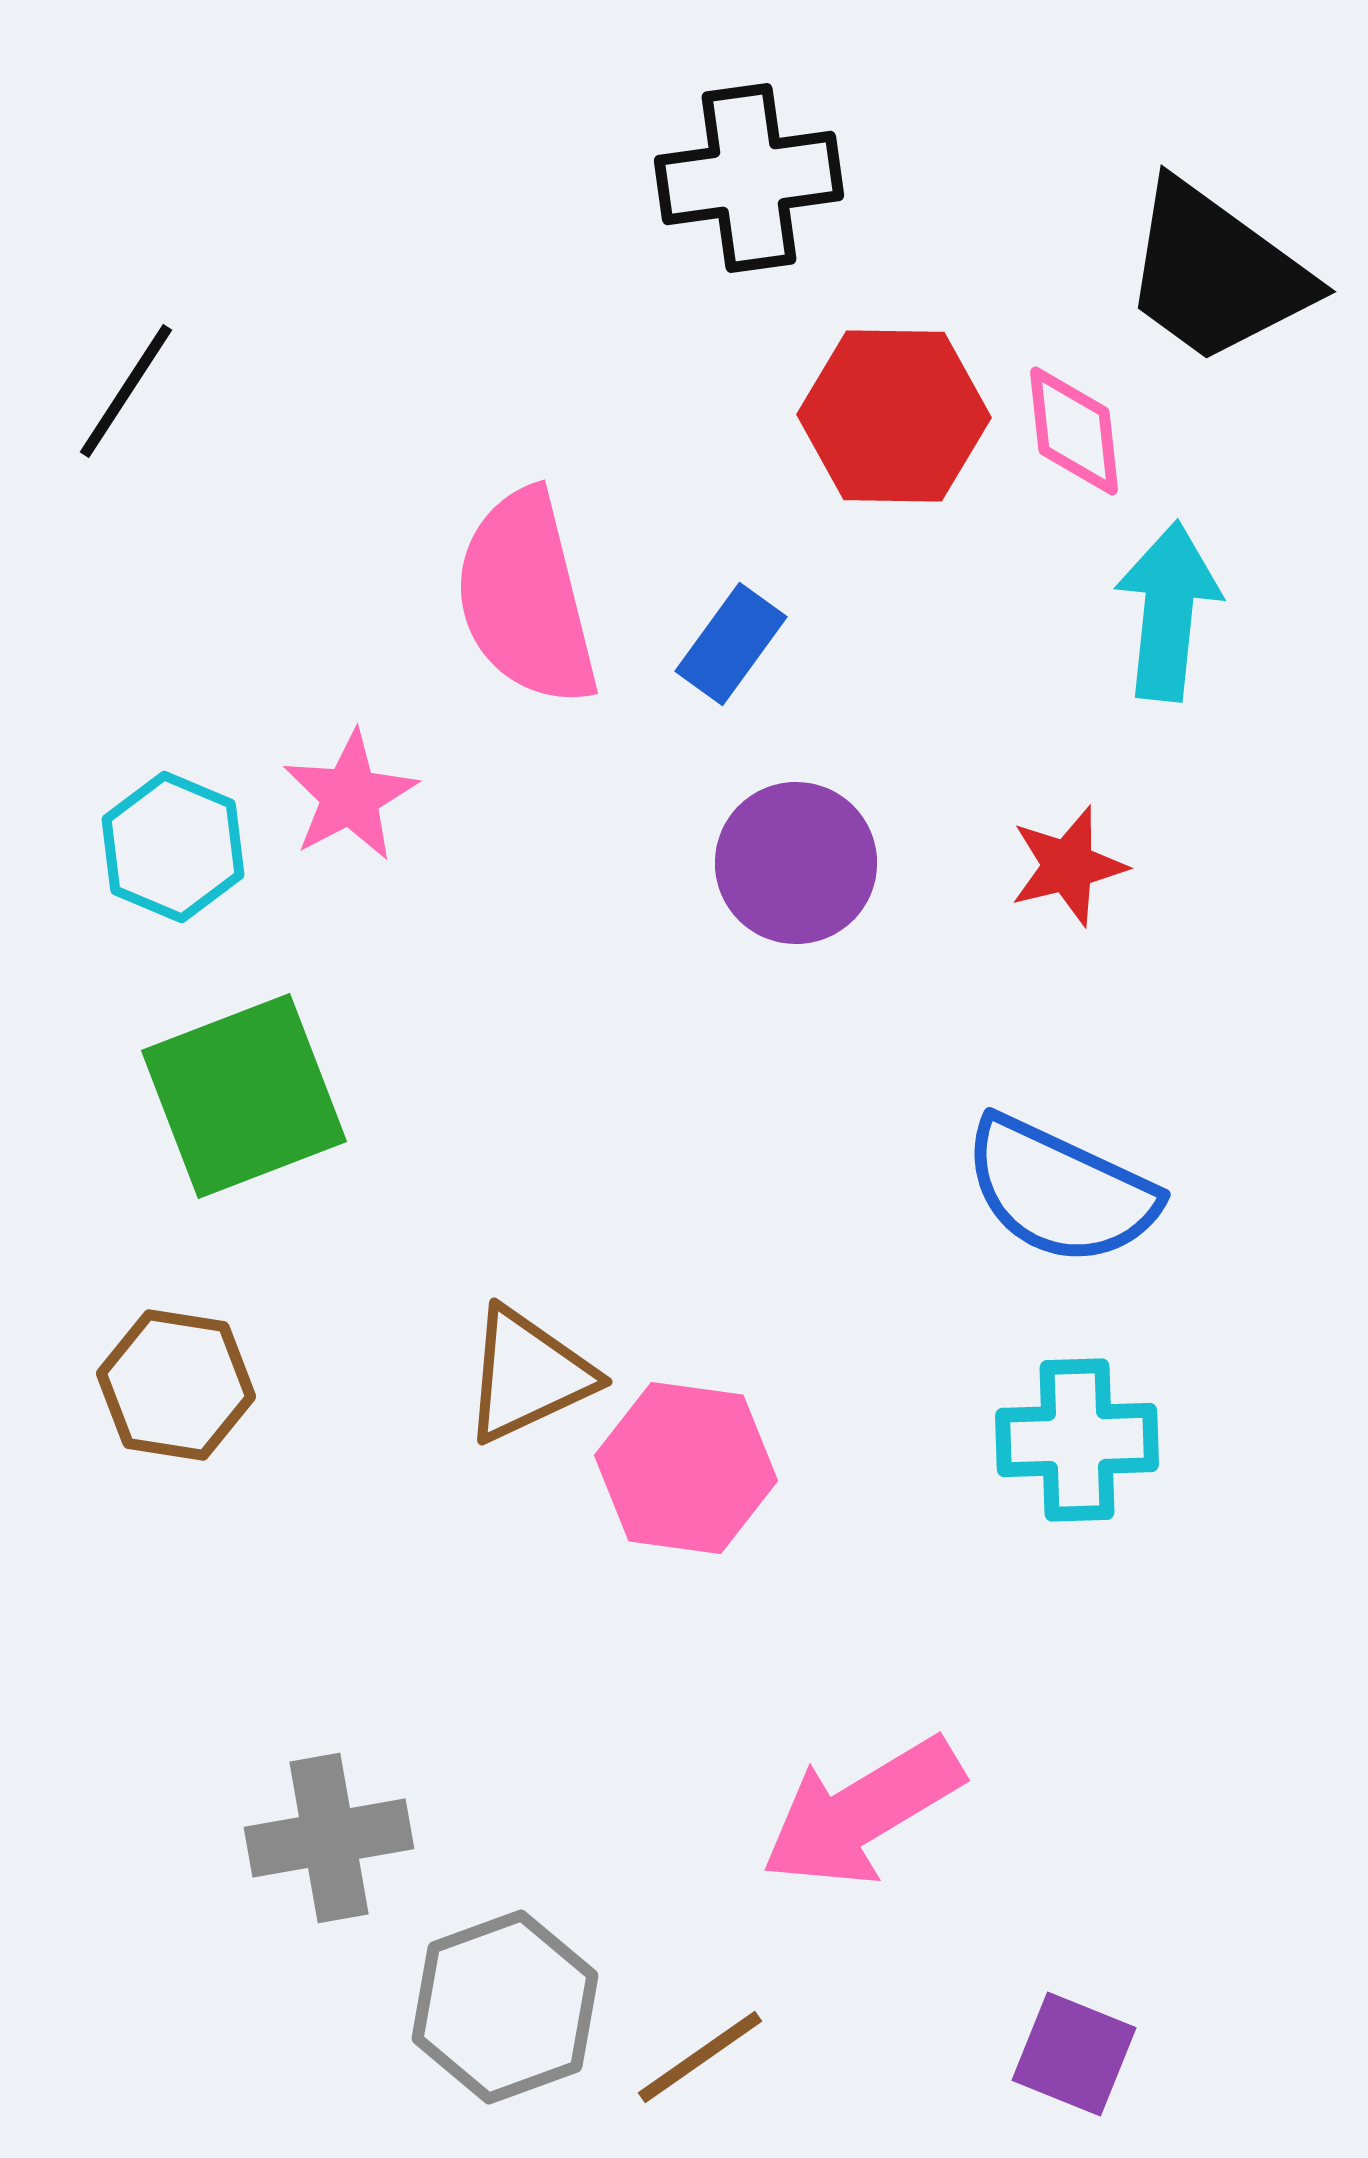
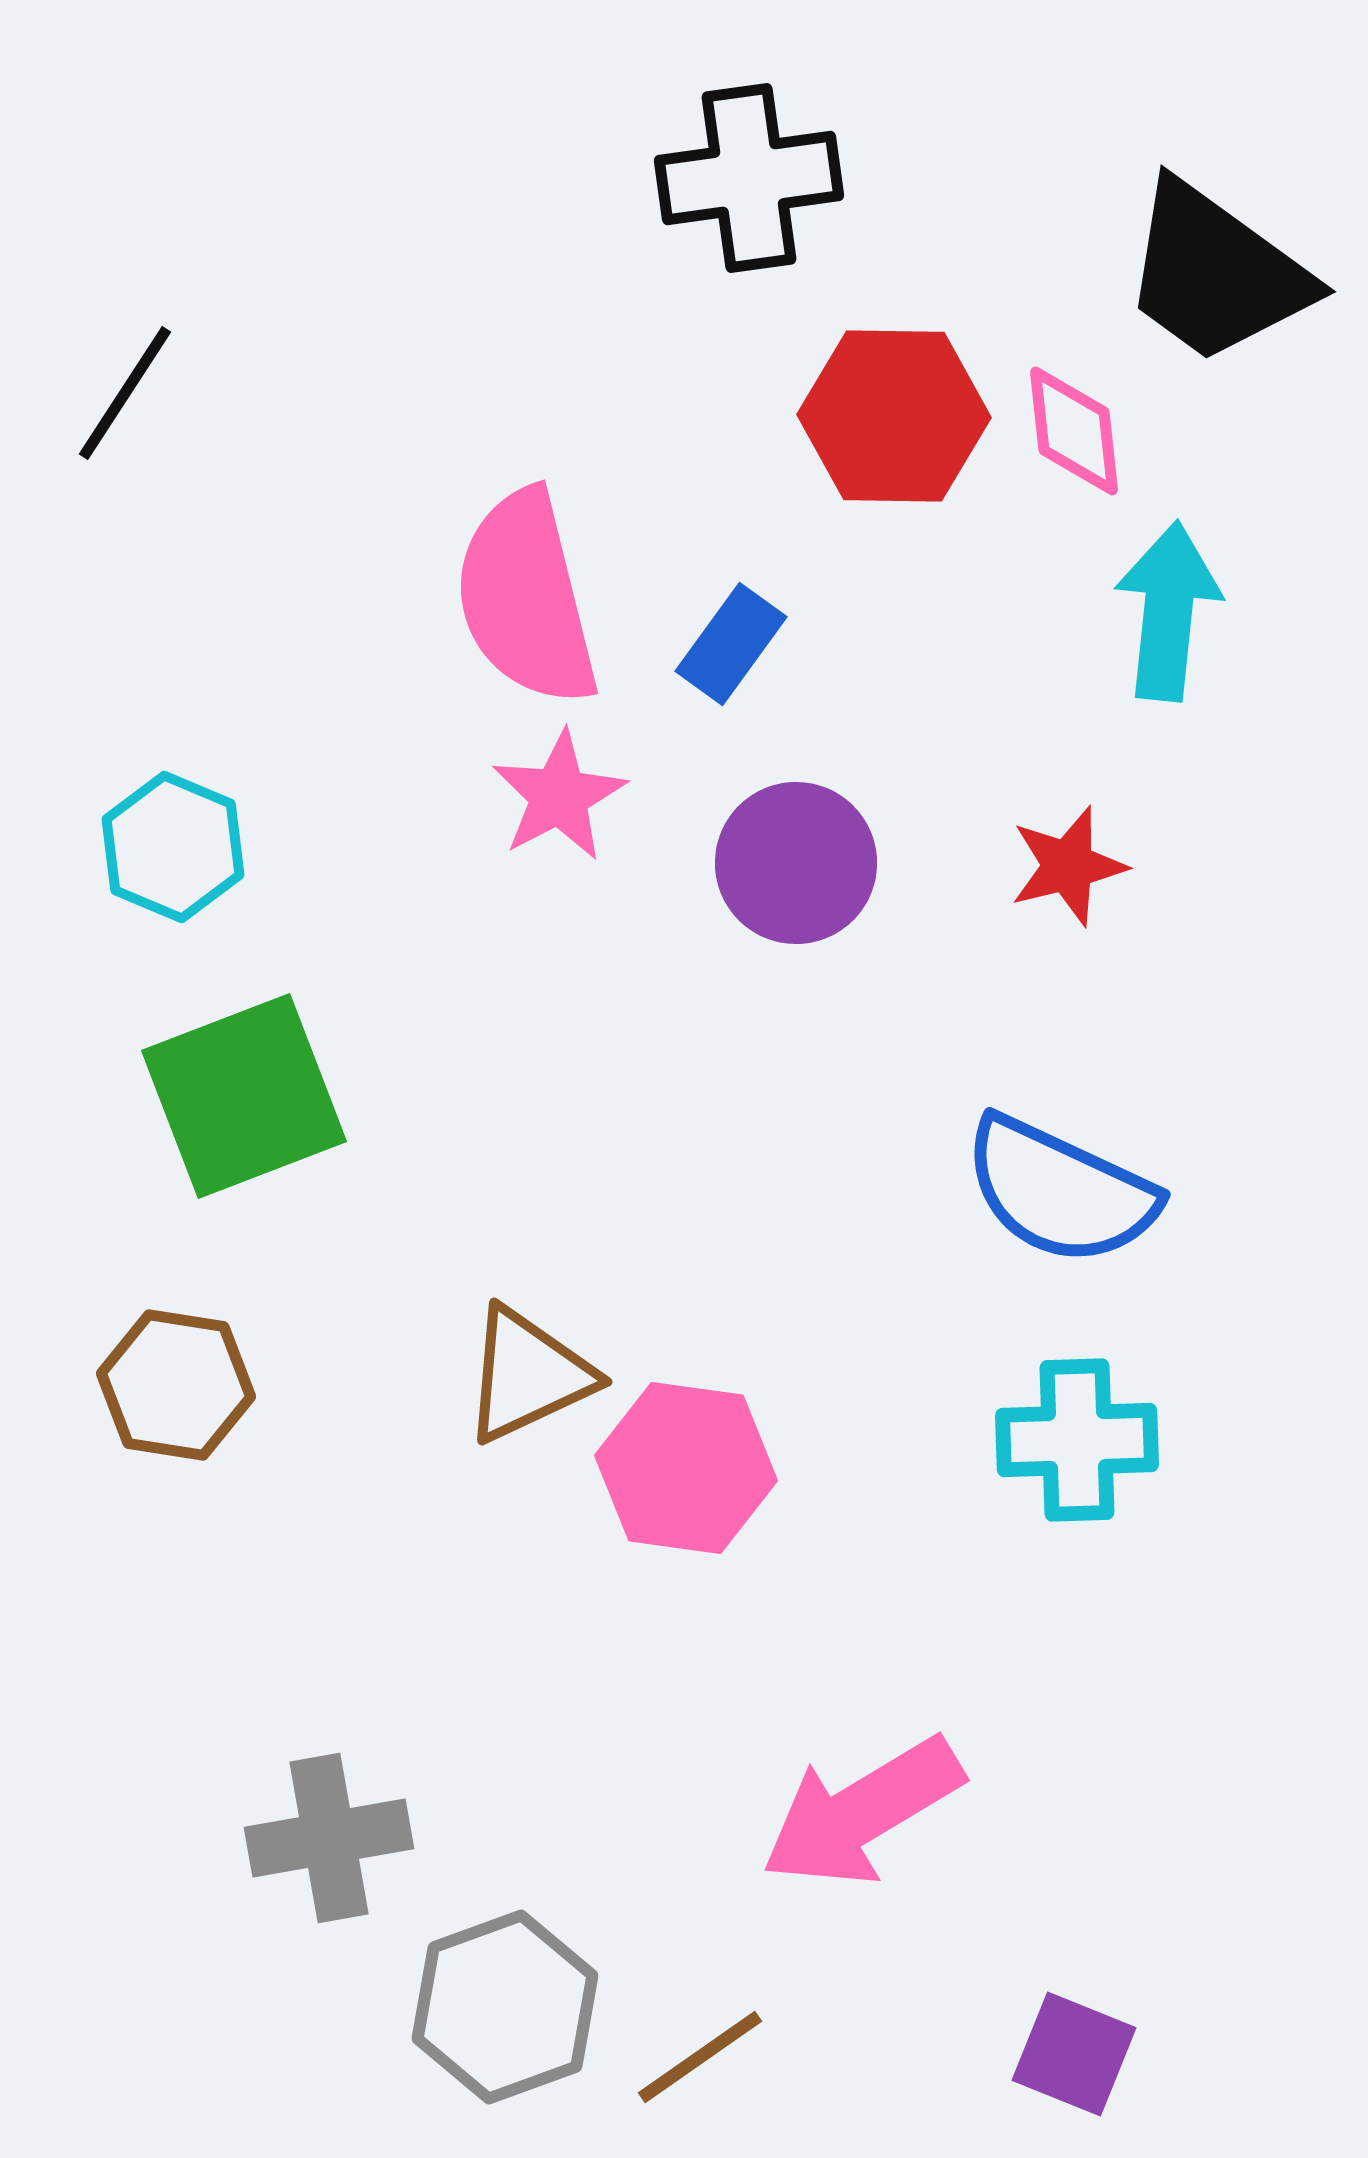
black line: moved 1 px left, 2 px down
pink star: moved 209 px right
